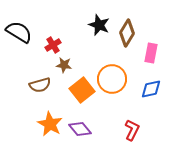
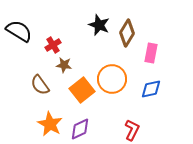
black semicircle: moved 1 px up
brown semicircle: rotated 70 degrees clockwise
purple diamond: rotated 75 degrees counterclockwise
